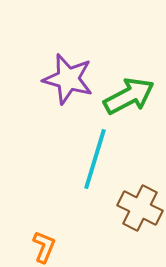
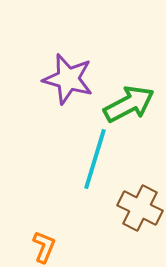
green arrow: moved 8 px down
